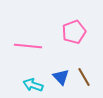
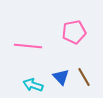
pink pentagon: rotated 10 degrees clockwise
